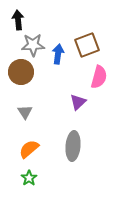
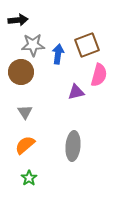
black arrow: rotated 90 degrees clockwise
pink semicircle: moved 2 px up
purple triangle: moved 2 px left, 10 px up; rotated 30 degrees clockwise
orange semicircle: moved 4 px left, 4 px up
